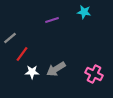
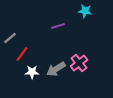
cyan star: moved 1 px right, 1 px up
purple line: moved 6 px right, 6 px down
pink cross: moved 15 px left, 11 px up; rotated 24 degrees clockwise
